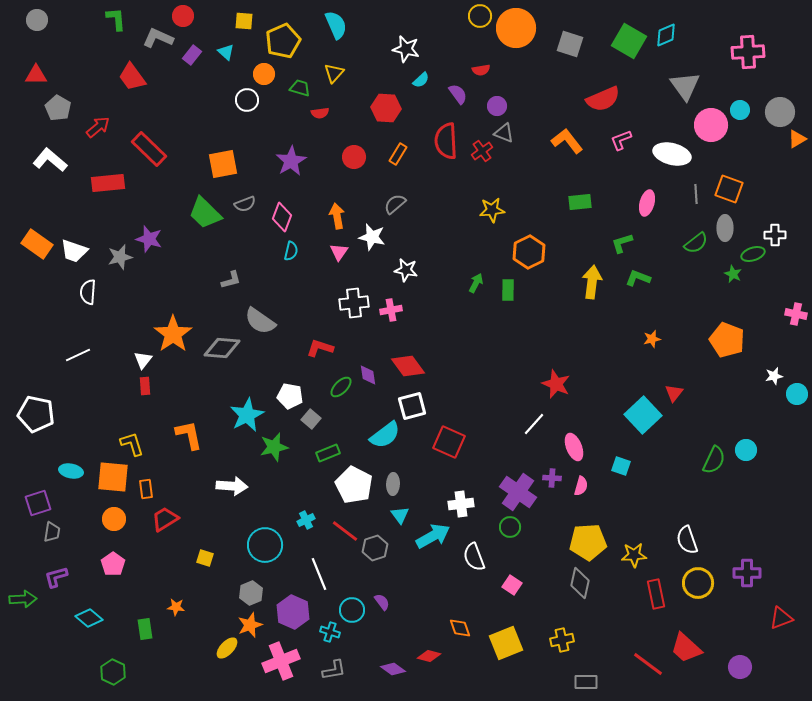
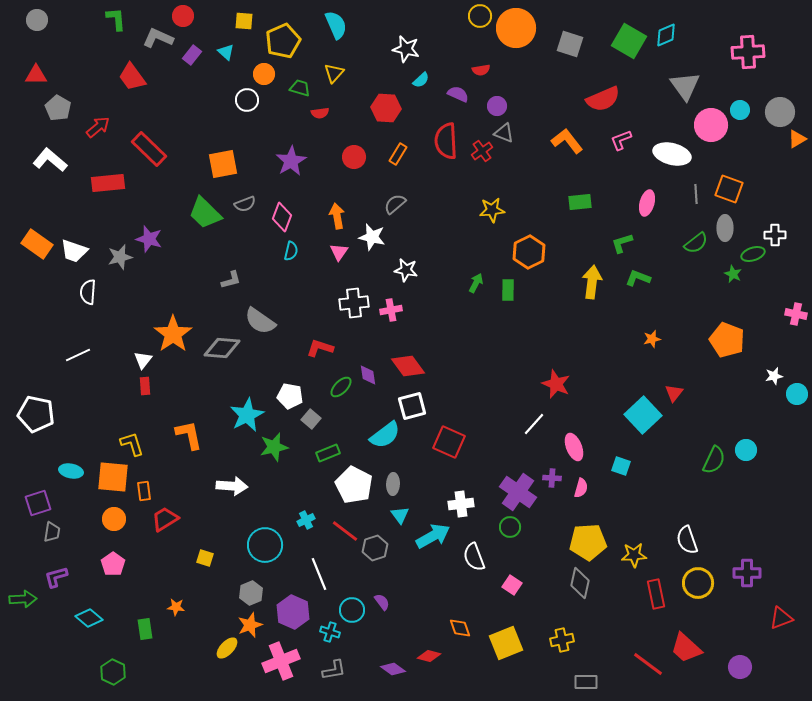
purple semicircle at (458, 94): rotated 30 degrees counterclockwise
pink semicircle at (581, 486): moved 2 px down
orange rectangle at (146, 489): moved 2 px left, 2 px down
